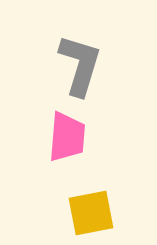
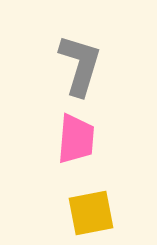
pink trapezoid: moved 9 px right, 2 px down
